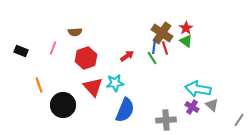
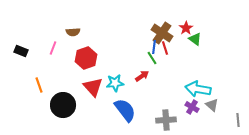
brown semicircle: moved 2 px left
green triangle: moved 9 px right, 2 px up
red arrow: moved 15 px right, 20 px down
blue semicircle: rotated 60 degrees counterclockwise
gray line: moved 1 px left; rotated 40 degrees counterclockwise
